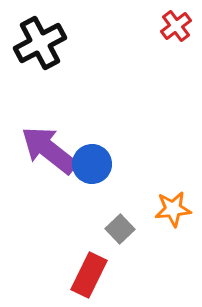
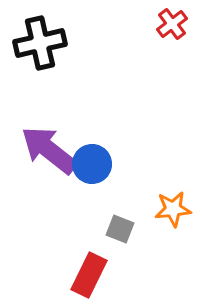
red cross: moved 4 px left, 2 px up
black cross: rotated 15 degrees clockwise
gray square: rotated 24 degrees counterclockwise
